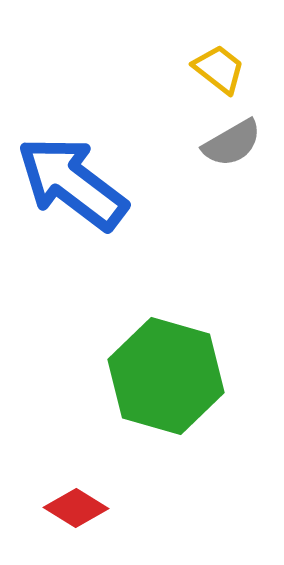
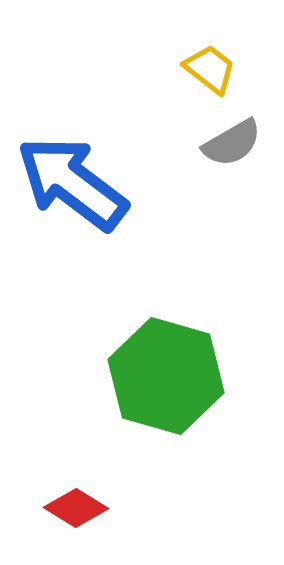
yellow trapezoid: moved 9 px left
